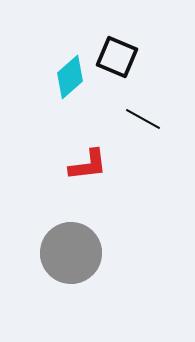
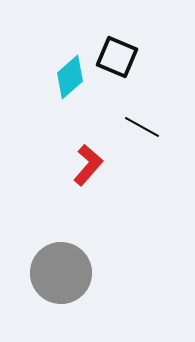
black line: moved 1 px left, 8 px down
red L-shape: rotated 42 degrees counterclockwise
gray circle: moved 10 px left, 20 px down
